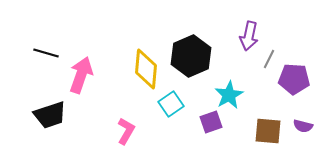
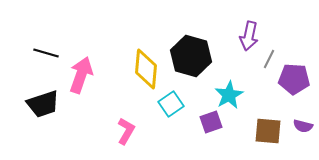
black hexagon: rotated 21 degrees counterclockwise
black trapezoid: moved 7 px left, 11 px up
